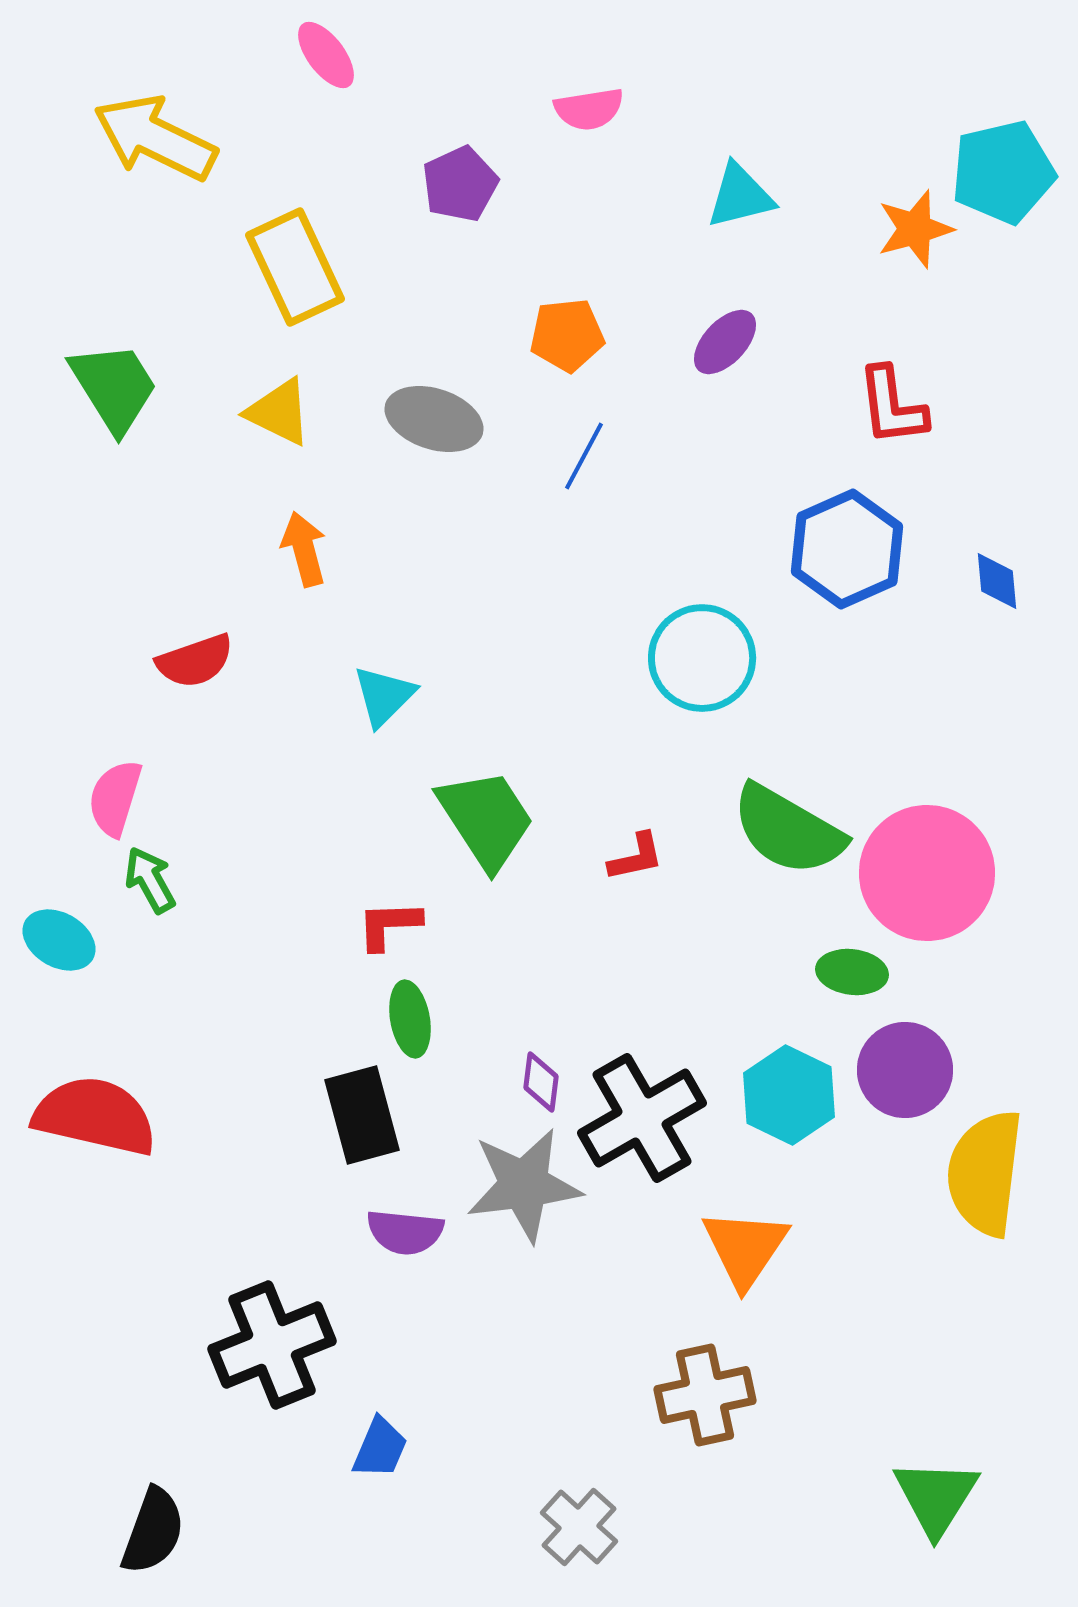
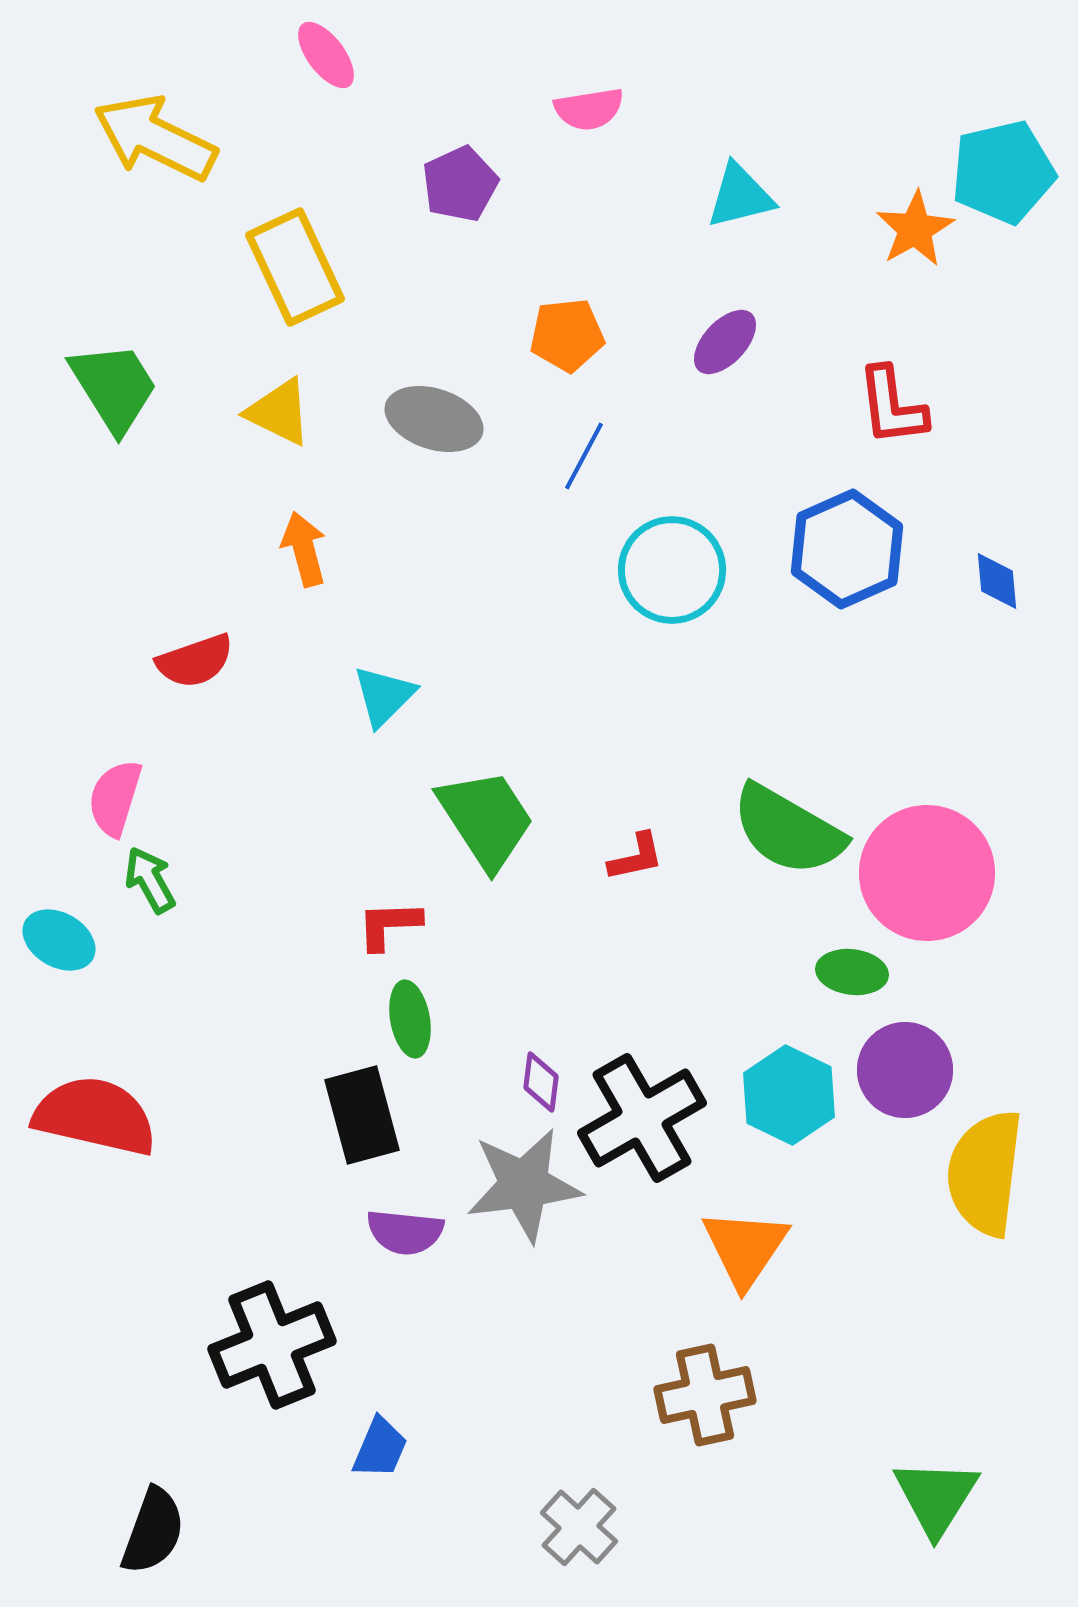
orange star at (915, 229): rotated 14 degrees counterclockwise
cyan circle at (702, 658): moved 30 px left, 88 px up
